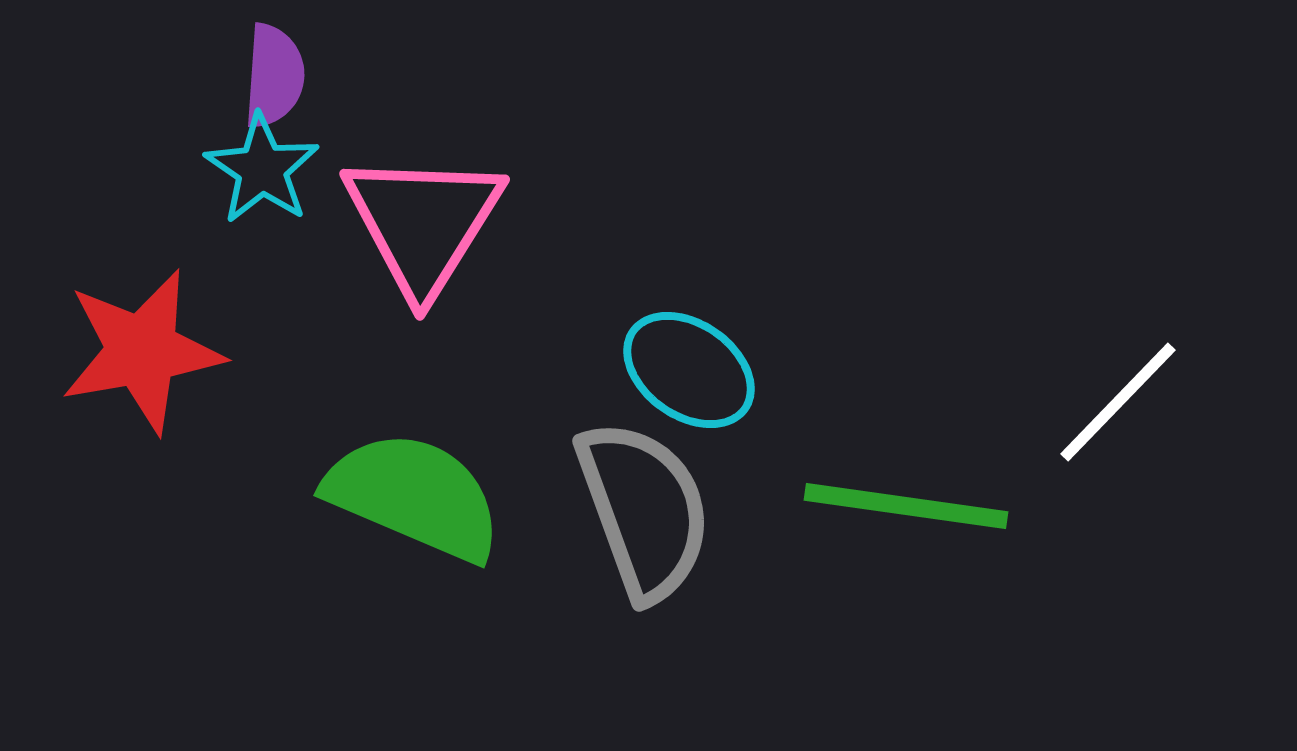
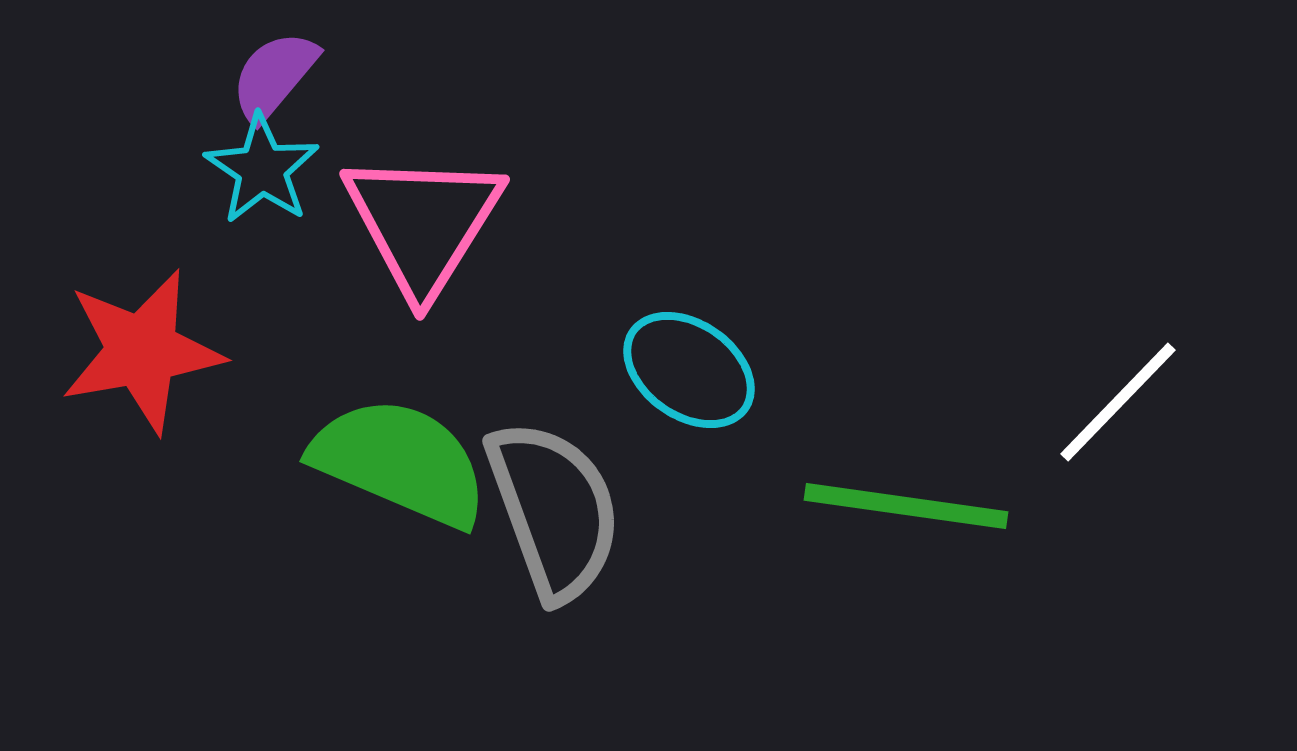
purple semicircle: rotated 144 degrees counterclockwise
green semicircle: moved 14 px left, 34 px up
gray semicircle: moved 90 px left
